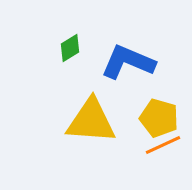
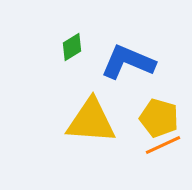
green diamond: moved 2 px right, 1 px up
